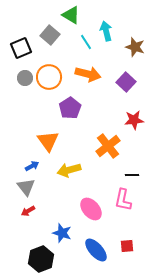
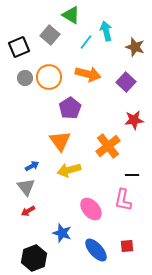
cyan line: rotated 70 degrees clockwise
black square: moved 2 px left, 1 px up
orange triangle: moved 12 px right
black hexagon: moved 7 px left, 1 px up
